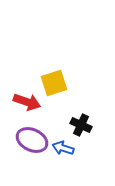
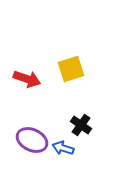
yellow square: moved 17 px right, 14 px up
red arrow: moved 23 px up
black cross: rotated 10 degrees clockwise
